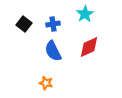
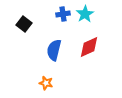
blue cross: moved 10 px right, 10 px up
blue semicircle: moved 1 px right, 1 px up; rotated 40 degrees clockwise
